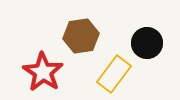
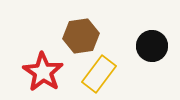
black circle: moved 5 px right, 3 px down
yellow rectangle: moved 15 px left
